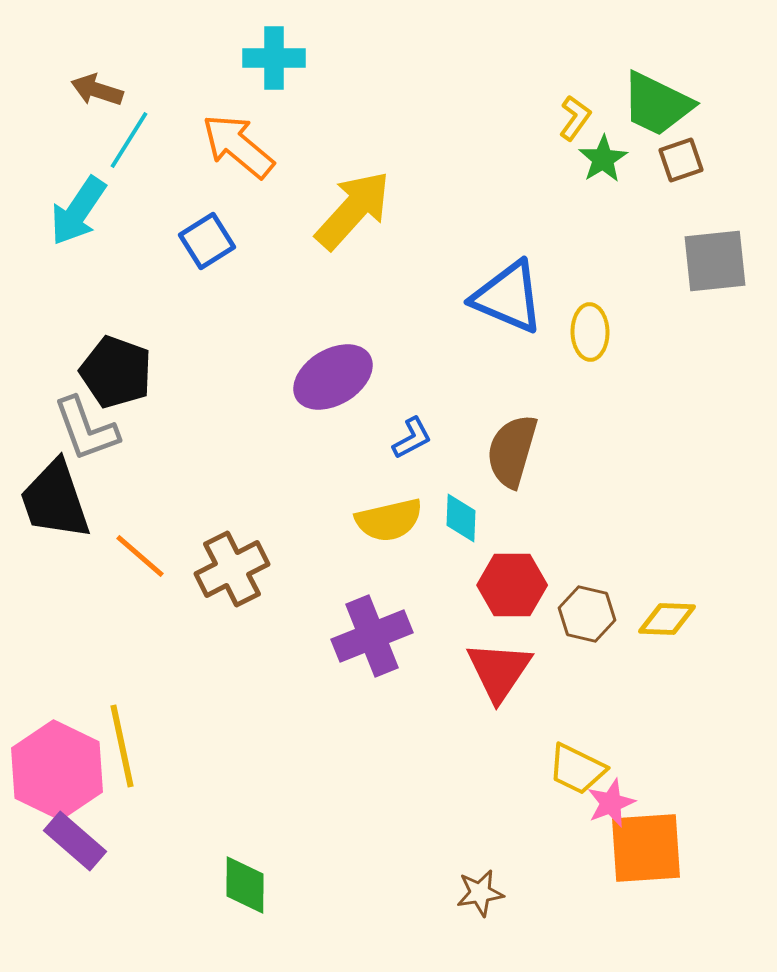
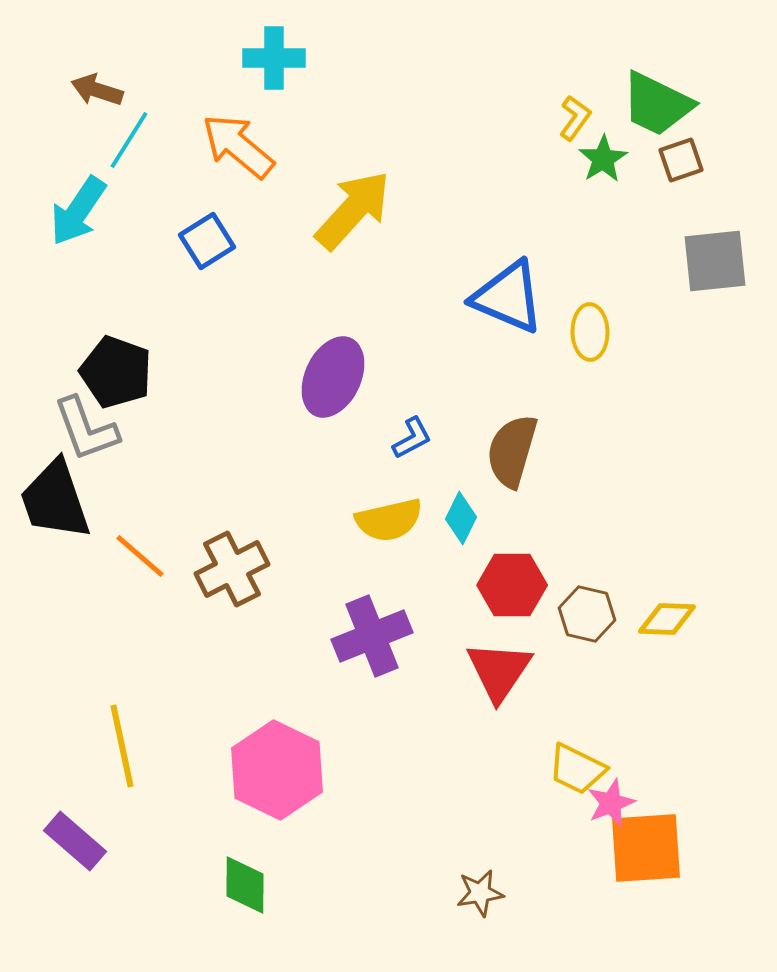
purple ellipse: rotated 34 degrees counterclockwise
cyan diamond: rotated 24 degrees clockwise
pink hexagon: moved 220 px right
